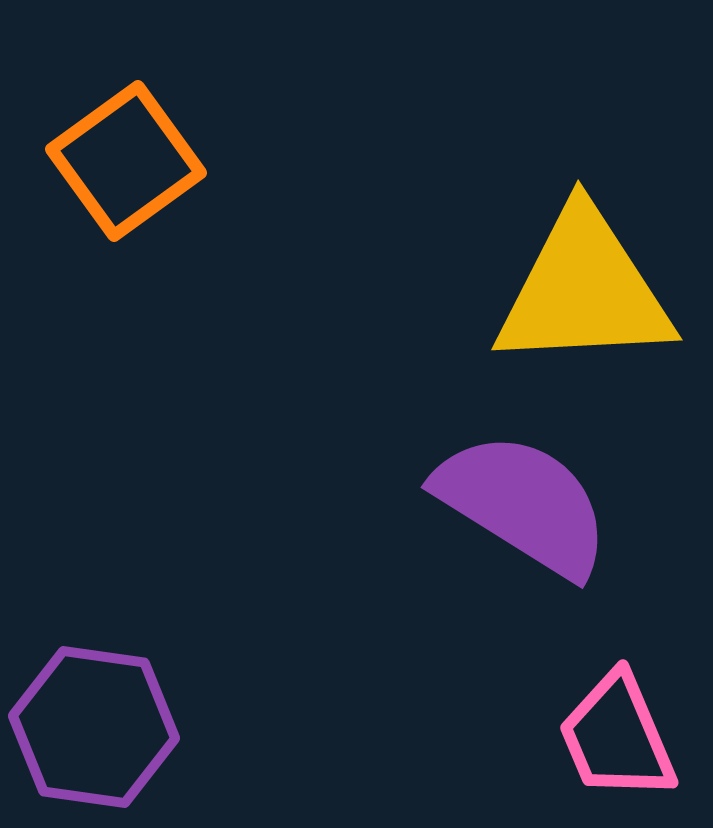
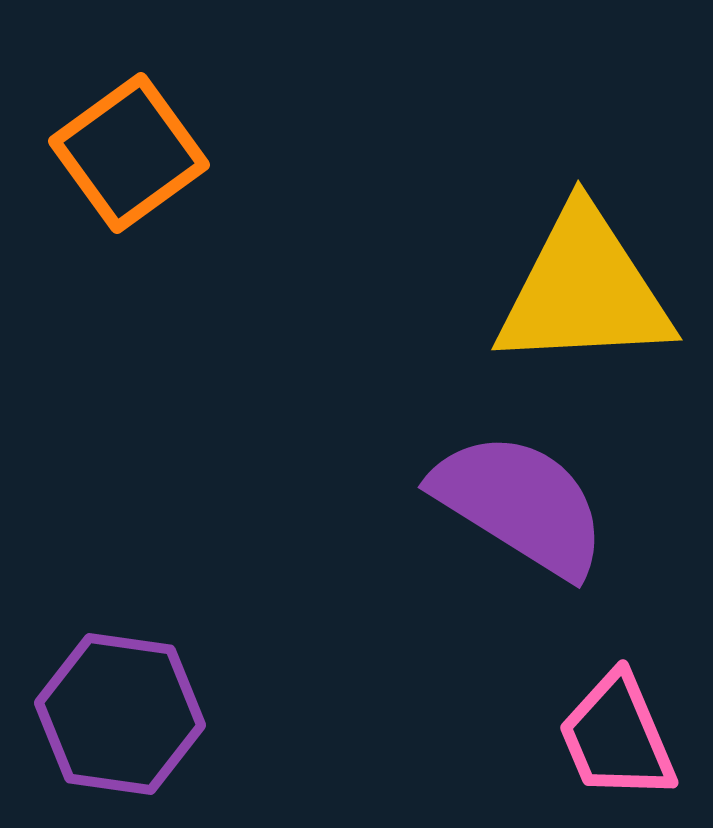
orange square: moved 3 px right, 8 px up
purple semicircle: moved 3 px left
purple hexagon: moved 26 px right, 13 px up
